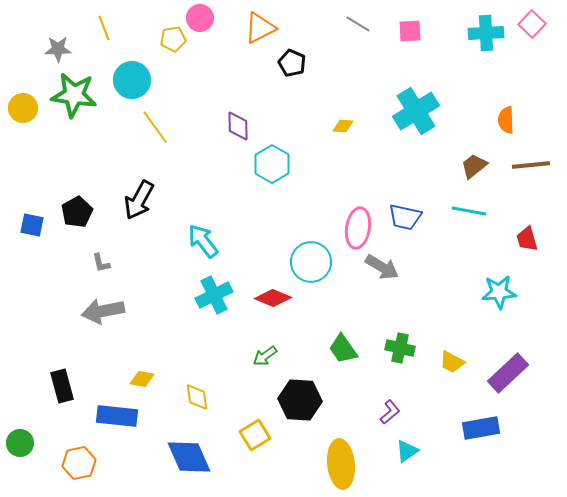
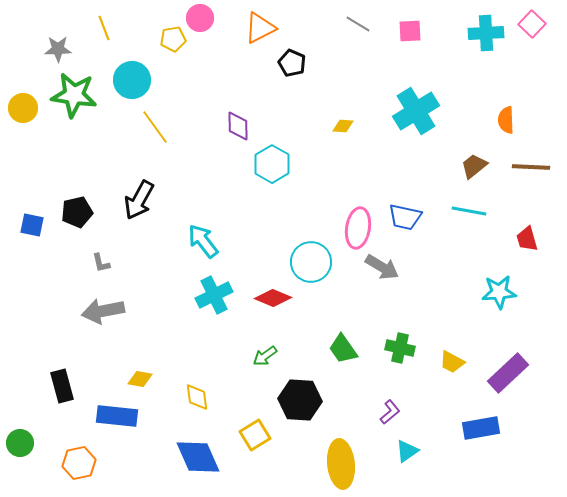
brown line at (531, 165): moved 2 px down; rotated 9 degrees clockwise
black pentagon at (77, 212): rotated 16 degrees clockwise
yellow diamond at (142, 379): moved 2 px left
blue diamond at (189, 457): moved 9 px right
